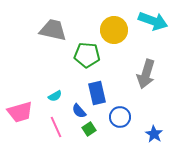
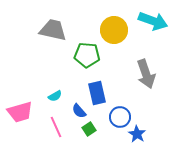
gray arrow: rotated 36 degrees counterclockwise
blue star: moved 17 px left
